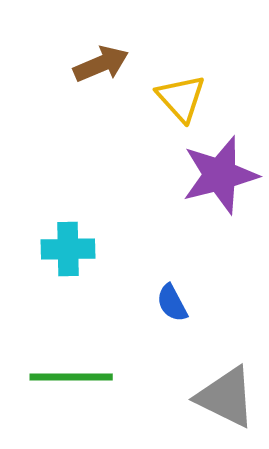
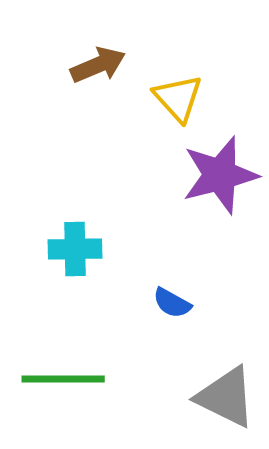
brown arrow: moved 3 px left, 1 px down
yellow triangle: moved 3 px left
cyan cross: moved 7 px right
blue semicircle: rotated 33 degrees counterclockwise
green line: moved 8 px left, 2 px down
